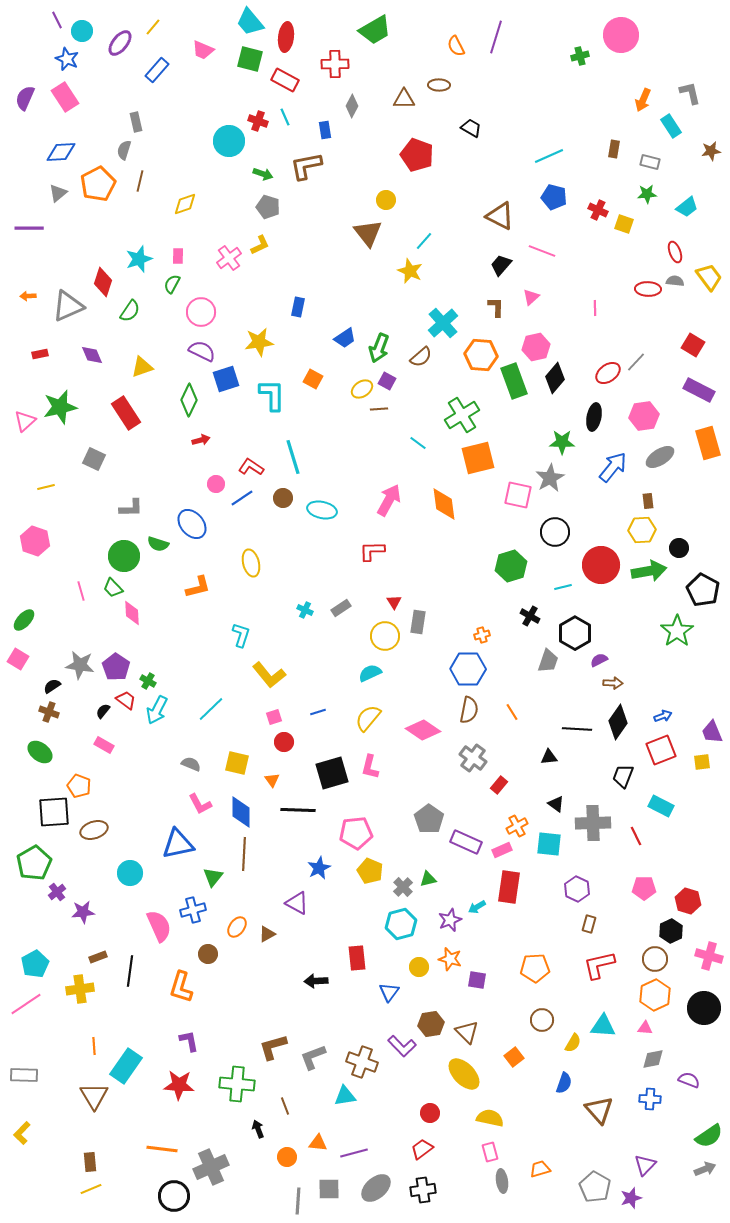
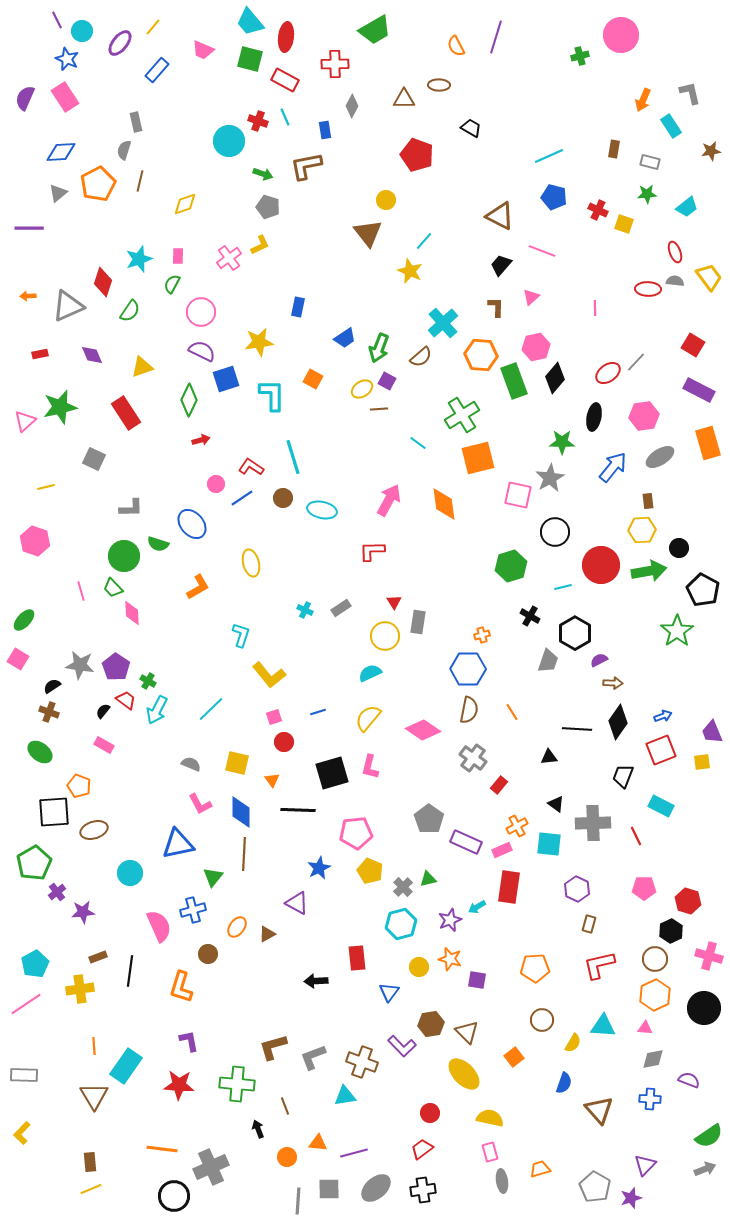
orange L-shape at (198, 587): rotated 16 degrees counterclockwise
